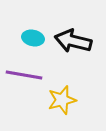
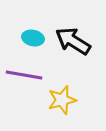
black arrow: rotated 18 degrees clockwise
